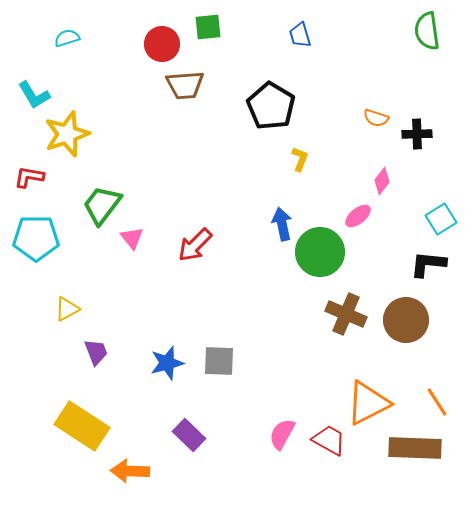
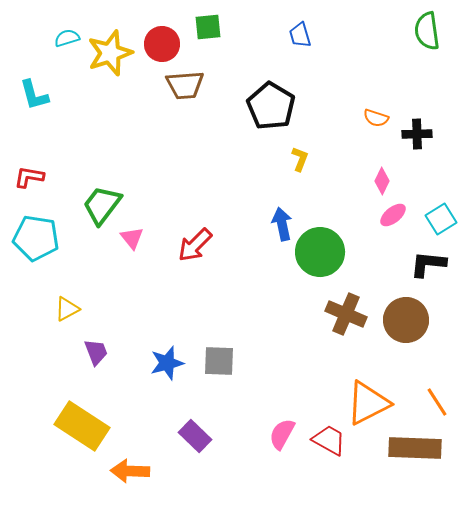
cyan L-shape: rotated 16 degrees clockwise
yellow star: moved 43 px right, 81 px up
pink diamond: rotated 12 degrees counterclockwise
pink ellipse: moved 35 px right, 1 px up
cyan pentagon: rotated 9 degrees clockwise
purple rectangle: moved 6 px right, 1 px down
